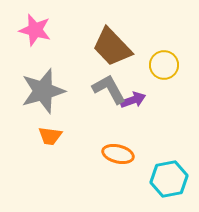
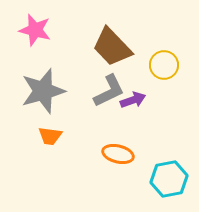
gray L-shape: moved 2 px down; rotated 93 degrees clockwise
